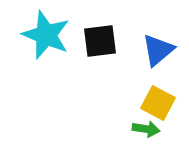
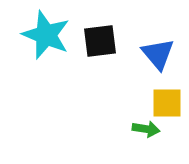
blue triangle: moved 4 px down; rotated 30 degrees counterclockwise
yellow square: moved 9 px right; rotated 28 degrees counterclockwise
